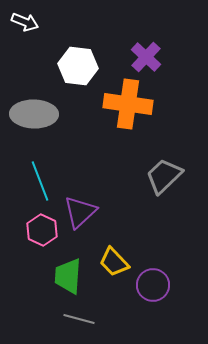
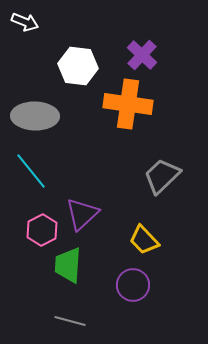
purple cross: moved 4 px left, 2 px up
gray ellipse: moved 1 px right, 2 px down
gray trapezoid: moved 2 px left
cyan line: moved 9 px left, 10 px up; rotated 18 degrees counterclockwise
purple triangle: moved 2 px right, 2 px down
pink hexagon: rotated 8 degrees clockwise
yellow trapezoid: moved 30 px right, 22 px up
green trapezoid: moved 11 px up
purple circle: moved 20 px left
gray line: moved 9 px left, 2 px down
